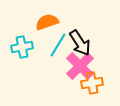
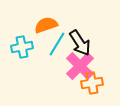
orange semicircle: moved 1 px left, 3 px down
cyan line: moved 1 px left, 1 px up
